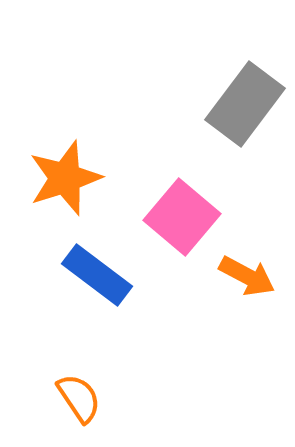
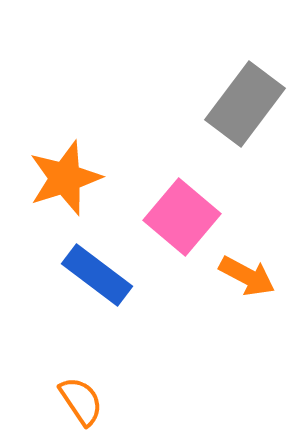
orange semicircle: moved 2 px right, 3 px down
